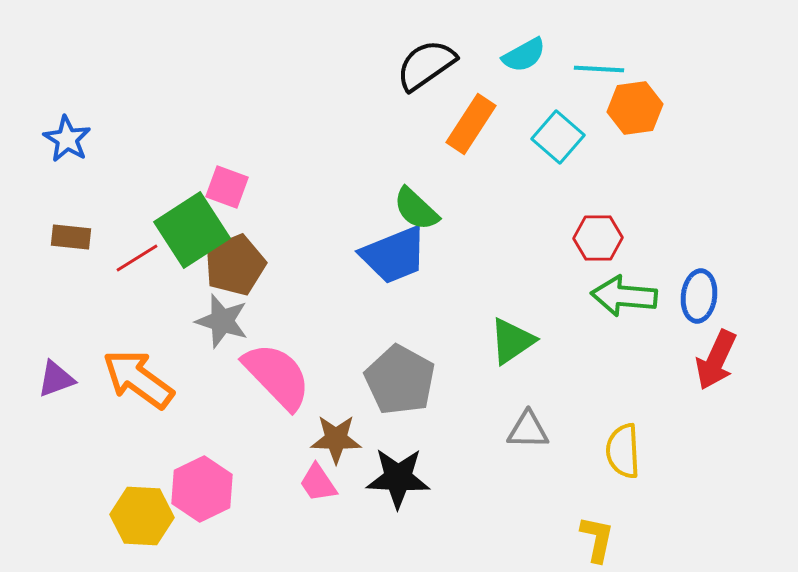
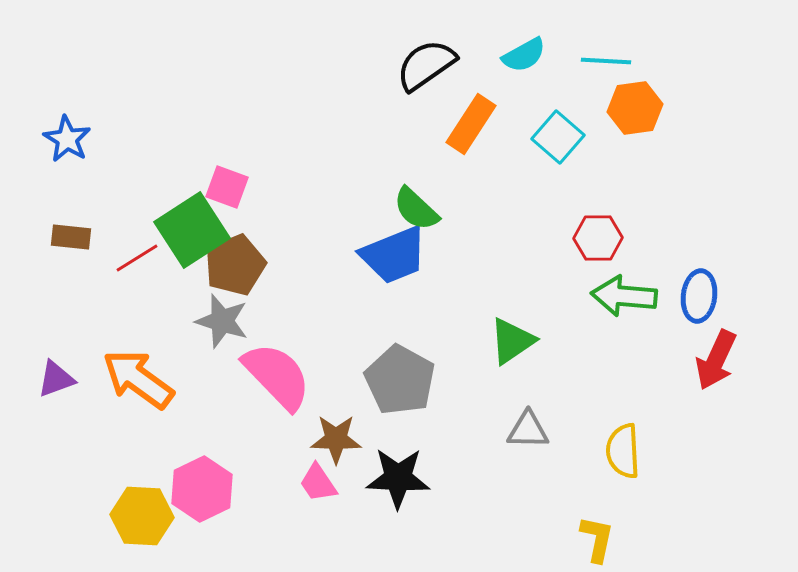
cyan line: moved 7 px right, 8 px up
